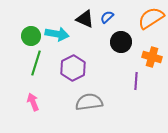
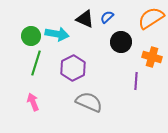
gray semicircle: rotated 32 degrees clockwise
